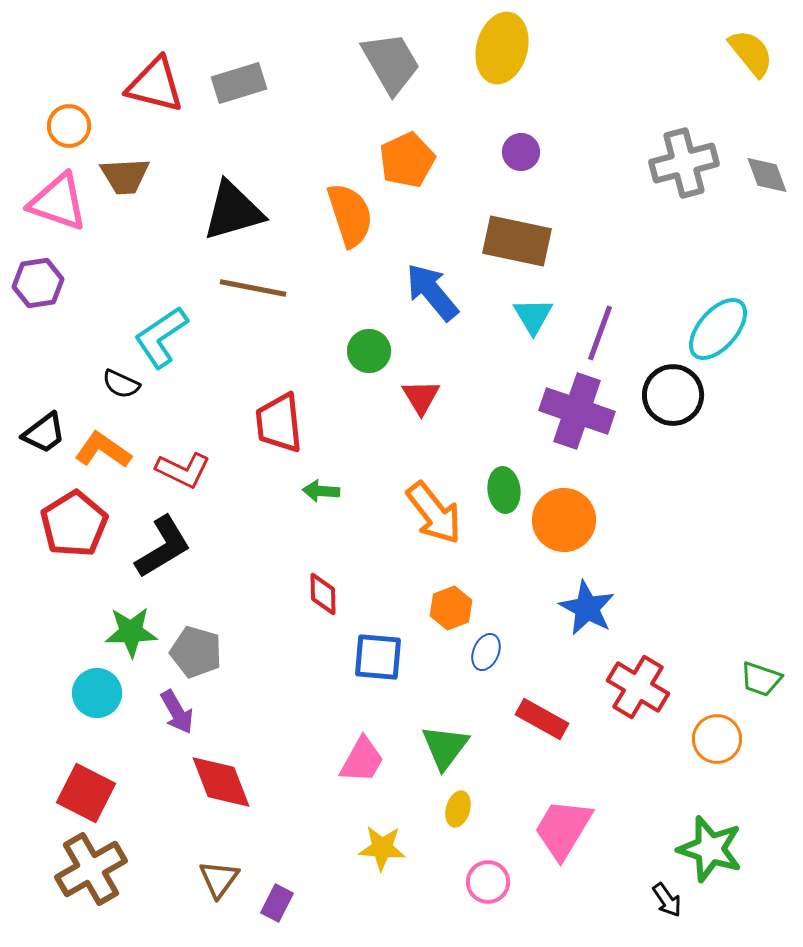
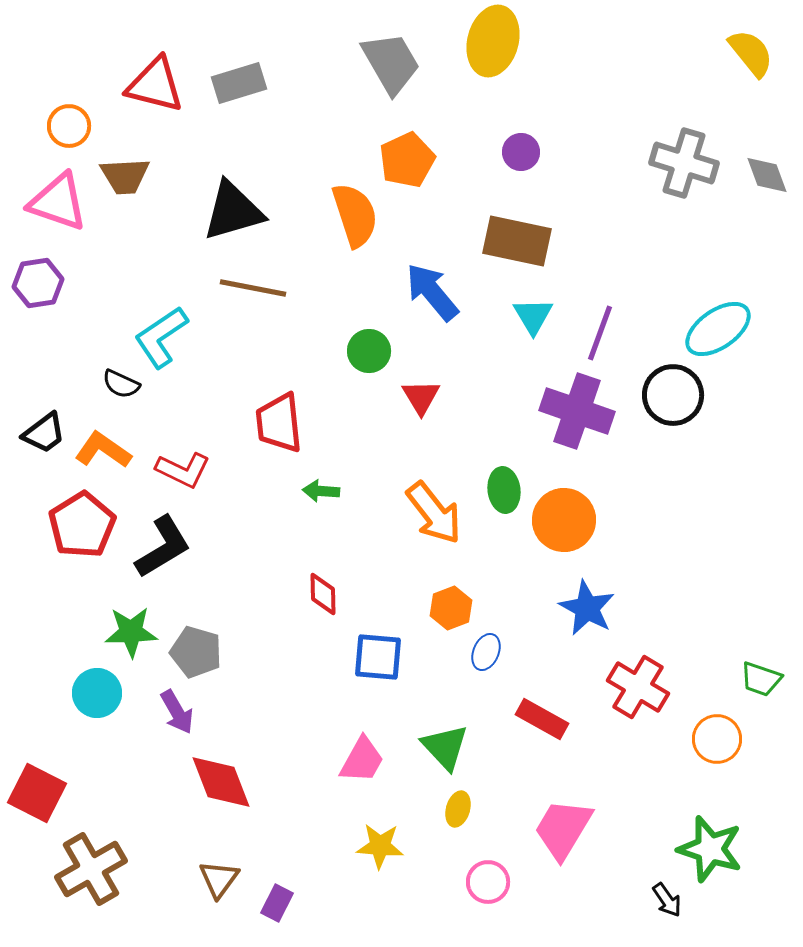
yellow ellipse at (502, 48): moved 9 px left, 7 px up
gray cross at (684, 163): rotated 32 degrees clockwise
orange semicircle at (350, 215): moved 5 px right
cyan ellipse at (718, 329): rotated 14 degrees clockwise
red pentagon at (74, 524): moved 8 px right, 1 px down
green triangle at (445, 747): rotated 20 degrees counterclockwise
red square at (86, 793): moved 49 px left
yellow star at (382, 848): moved 2 px left, 2 px up
